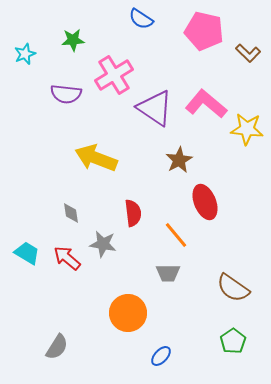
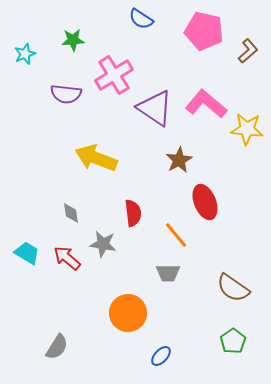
brown L-shape: moved 2 px up; rotated 85 degrees counterclockwise
